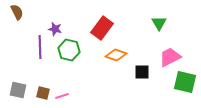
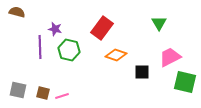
brown semicircle: rotated 49 degrees counterclockwise
